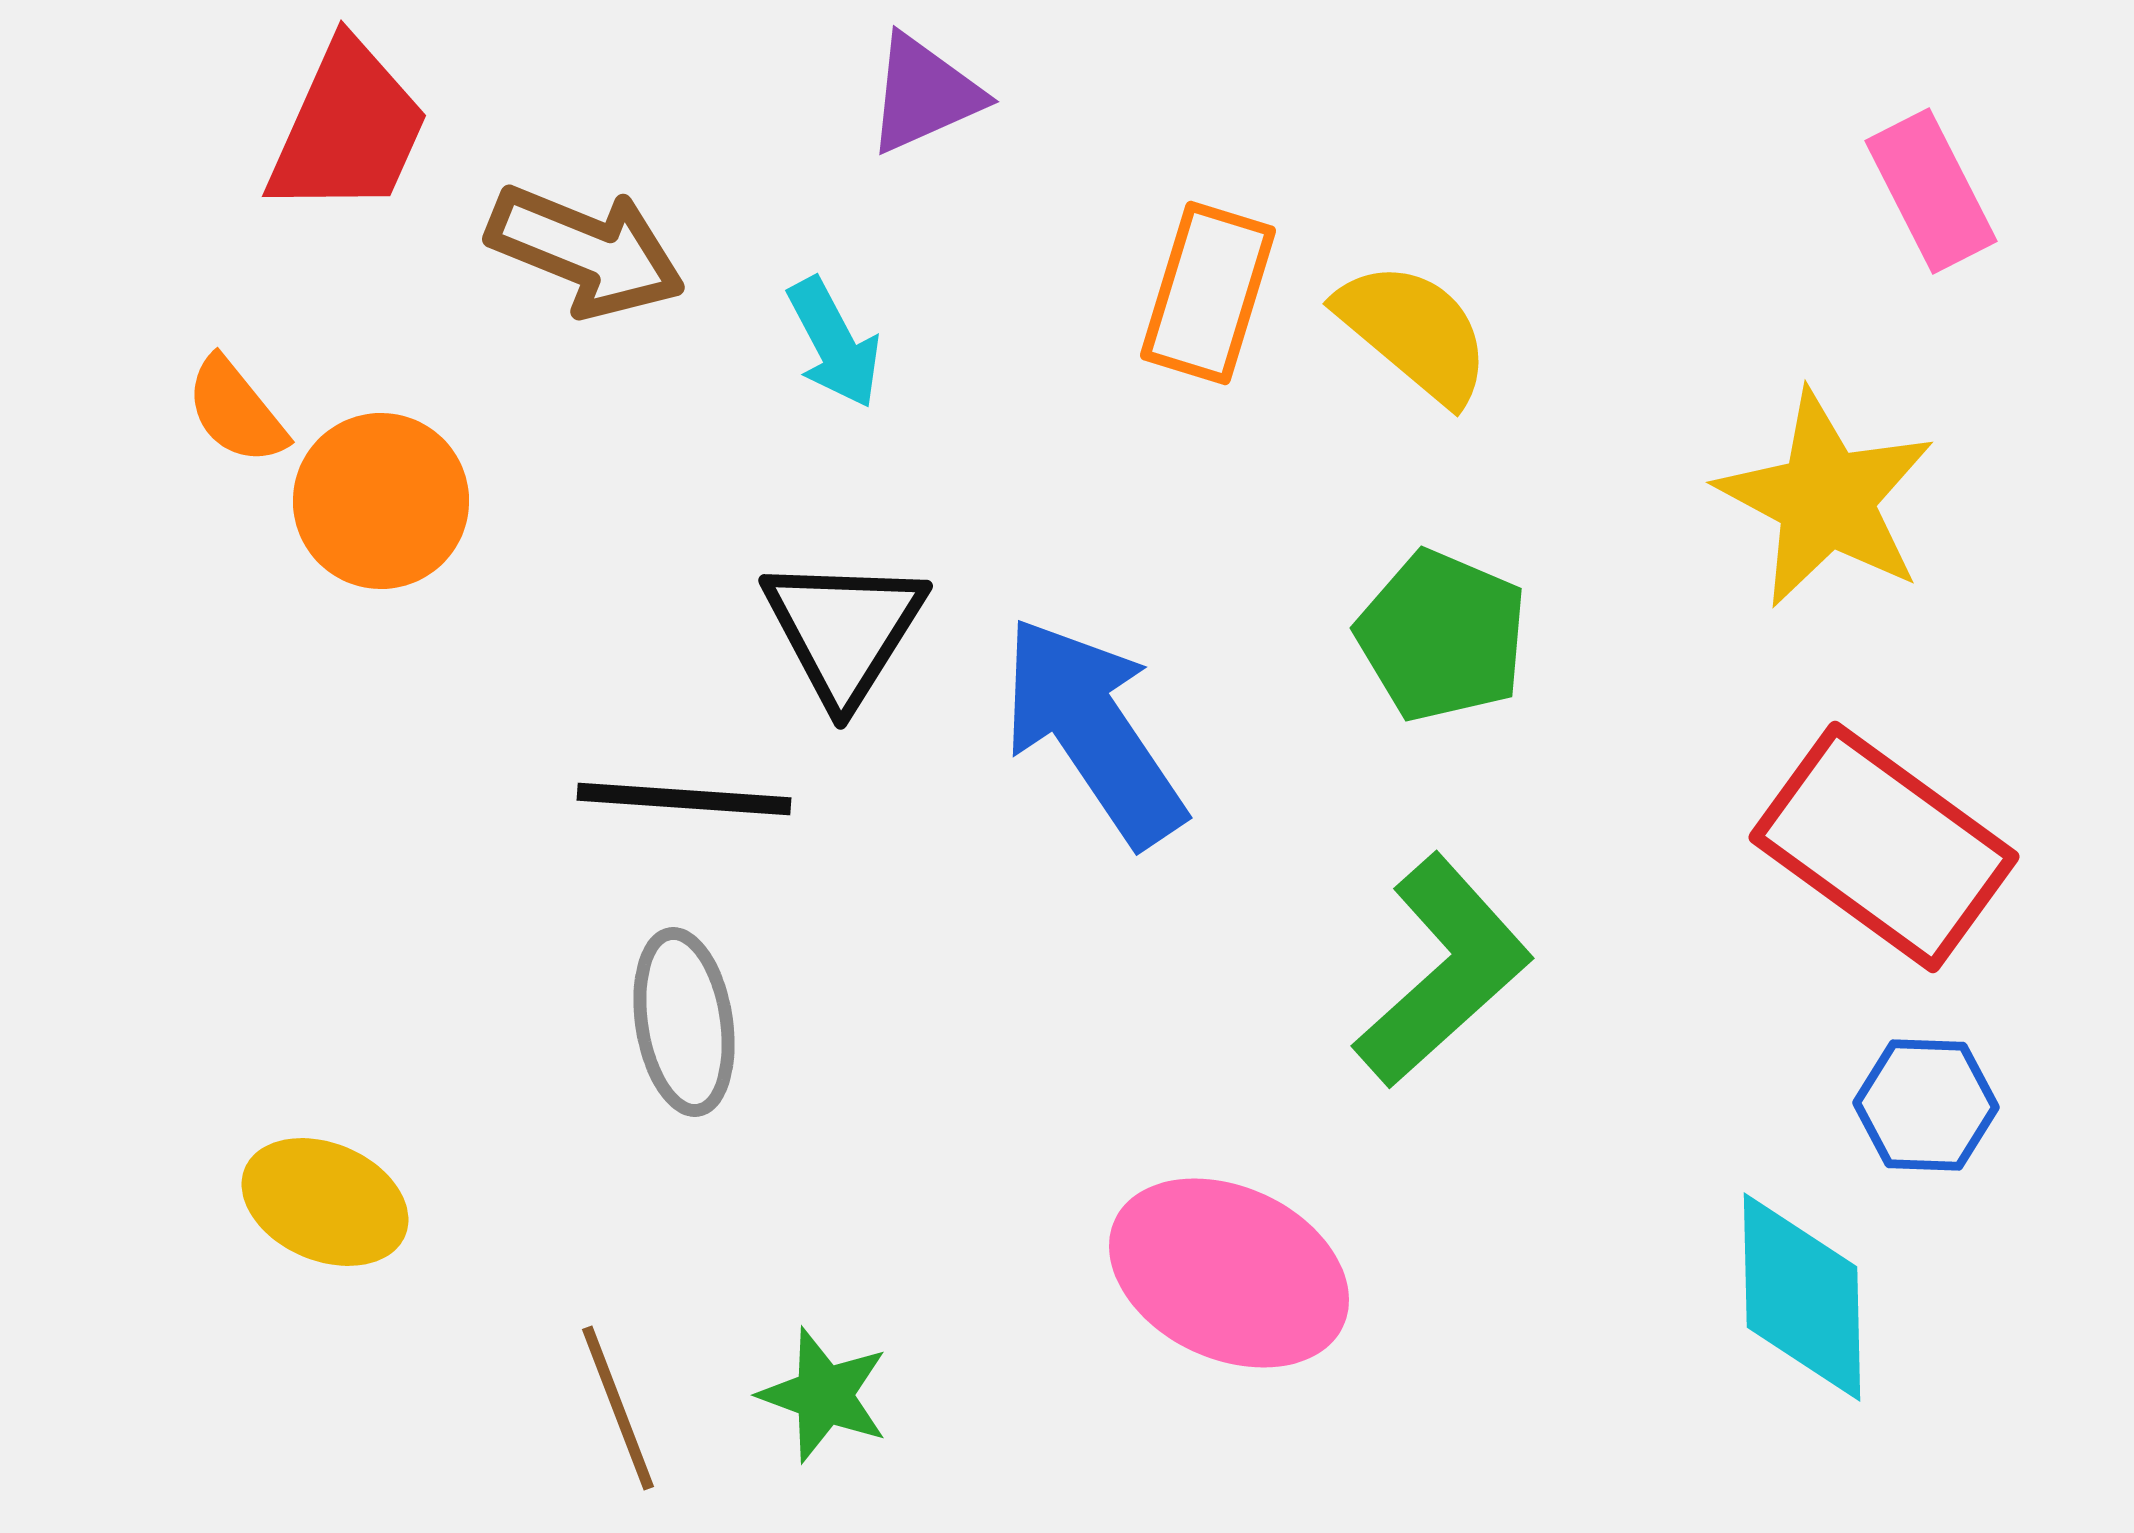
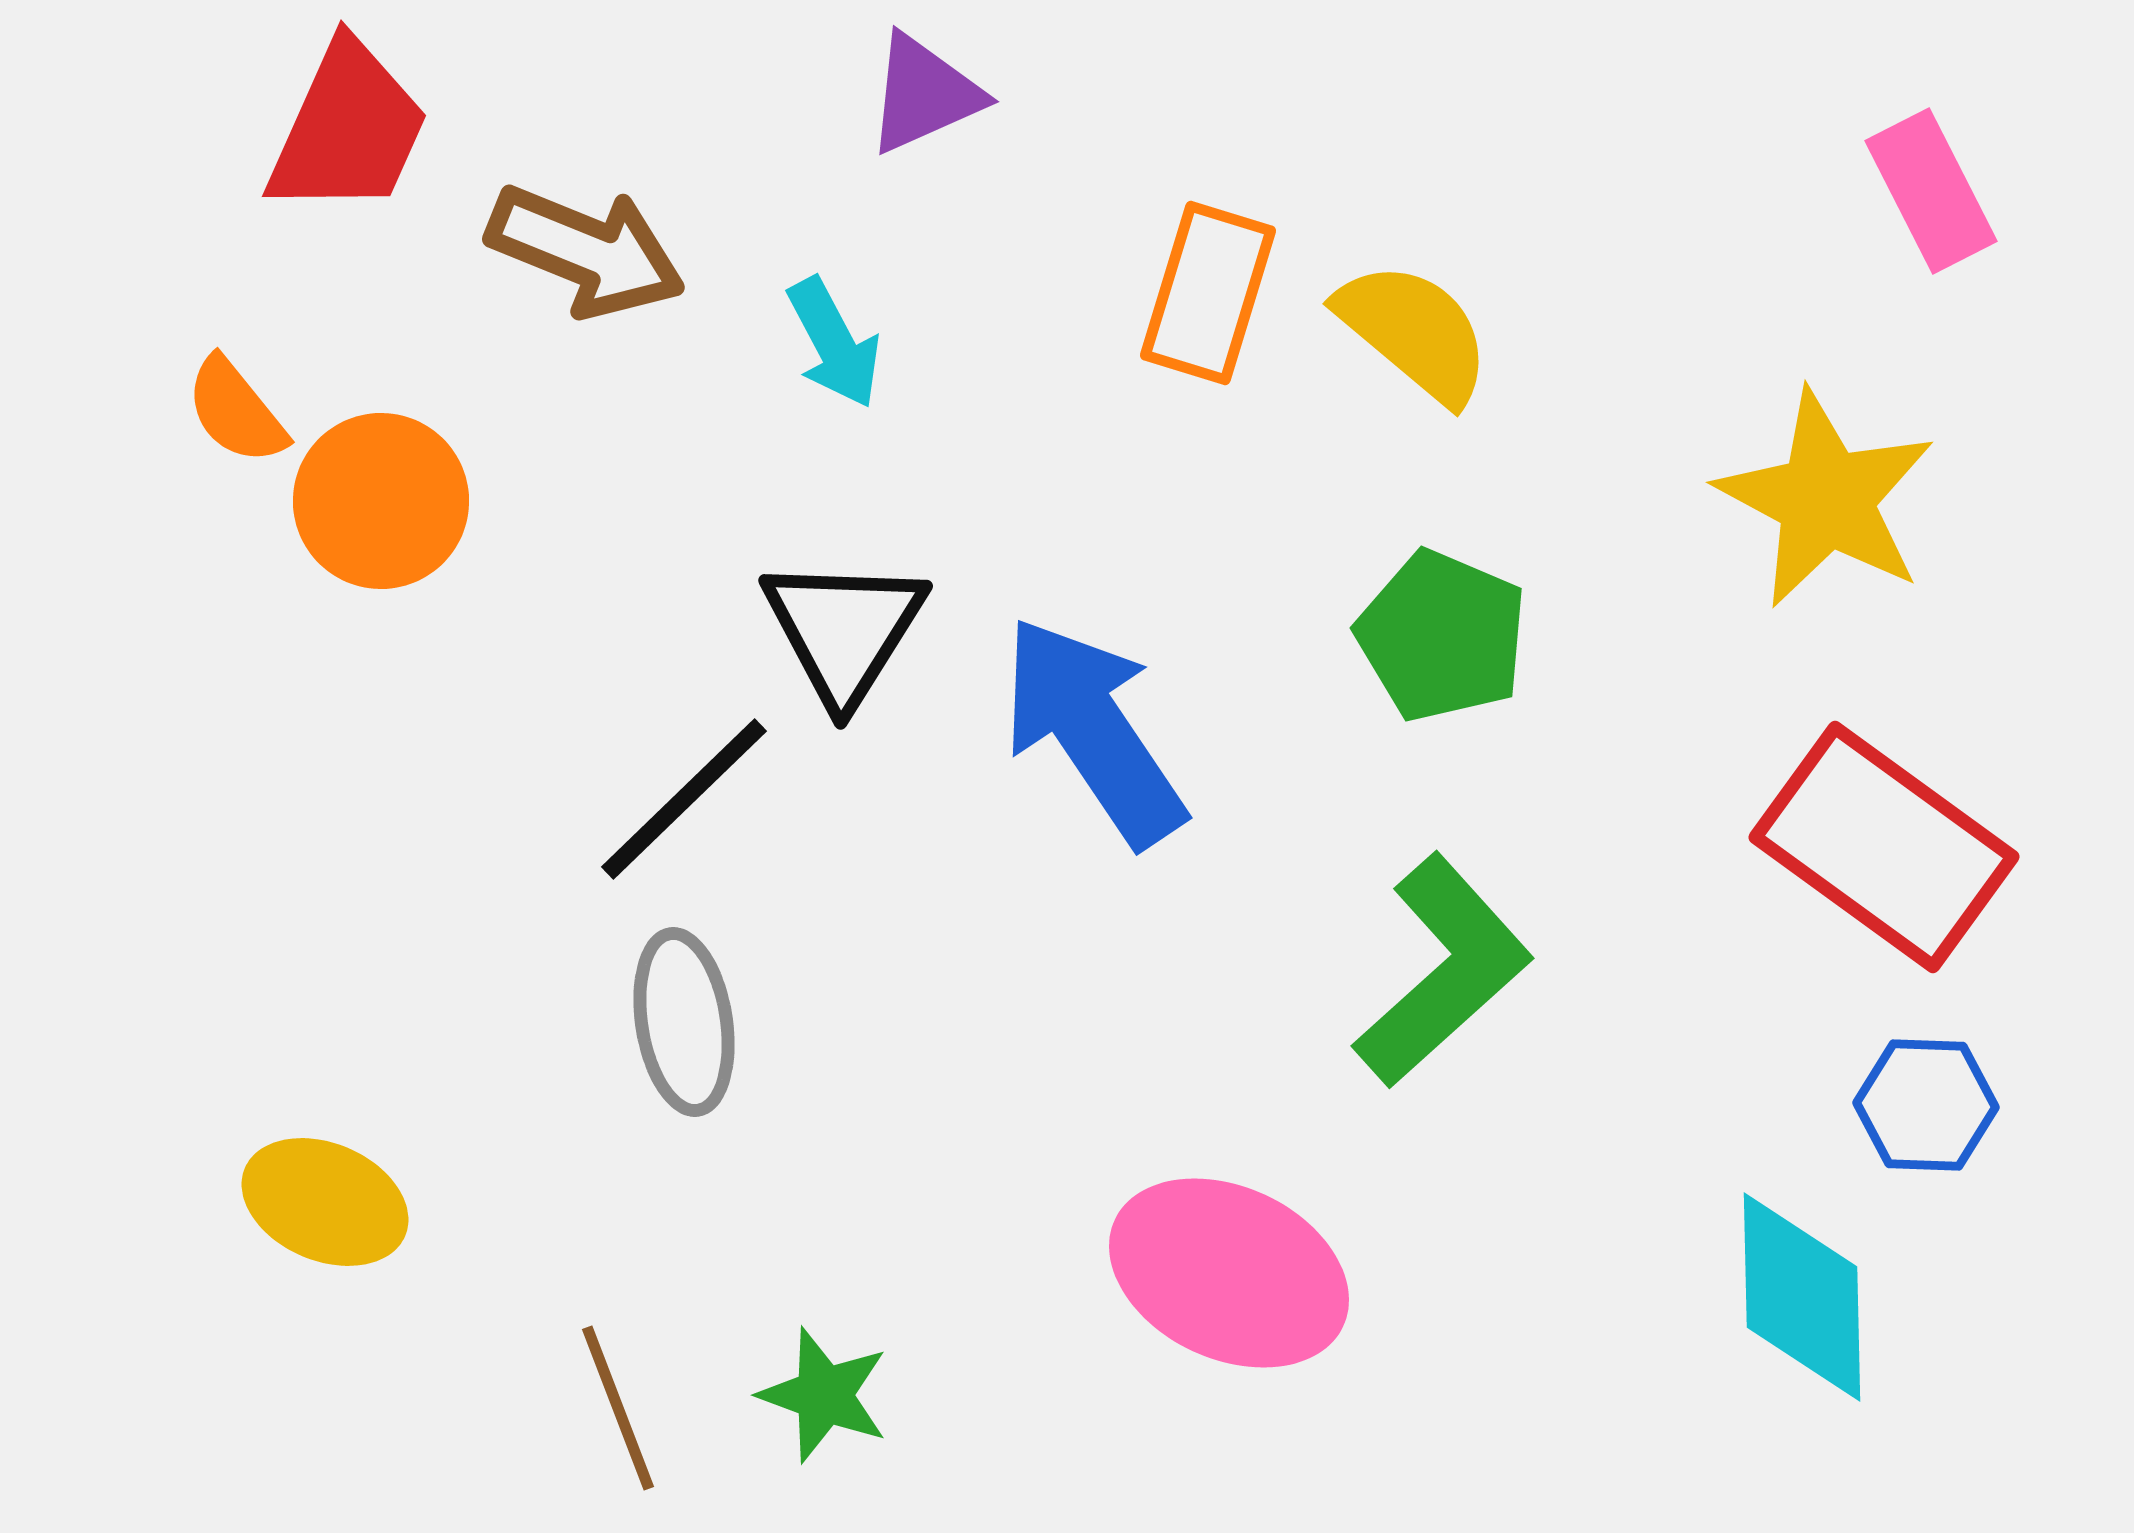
black line: rotated 48 degrees counterclockwise
